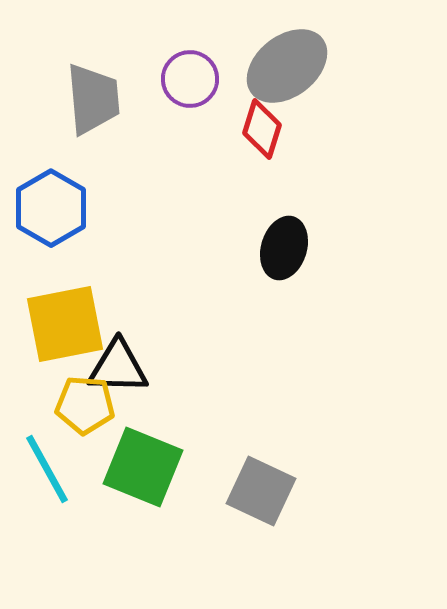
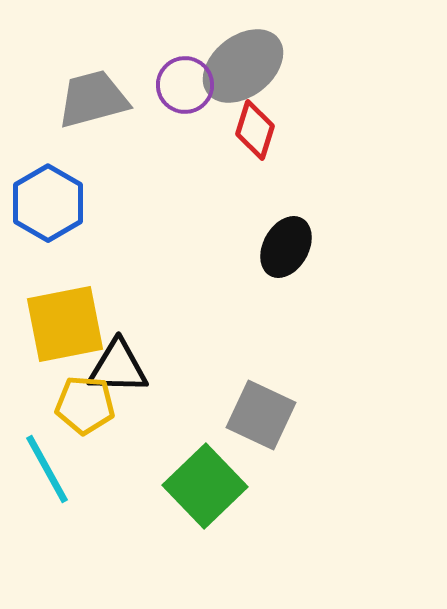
gray ellipse: moved 44 px left
purple circle: moved 5 px left, 6 px down
gray trapezoid: rotated 100 degrees counterclockwise
red diamond: moved 7 px left, 1 px down
blue hexagon: moved 3 px left, 5 px up
black ellipse: moved 2 px right, 1 px up; rotated 12 degrees clockwise
green square: moved 62 px right, 19 px down; rotated 24 degrees clockwise
gray square: moved 76 px up
